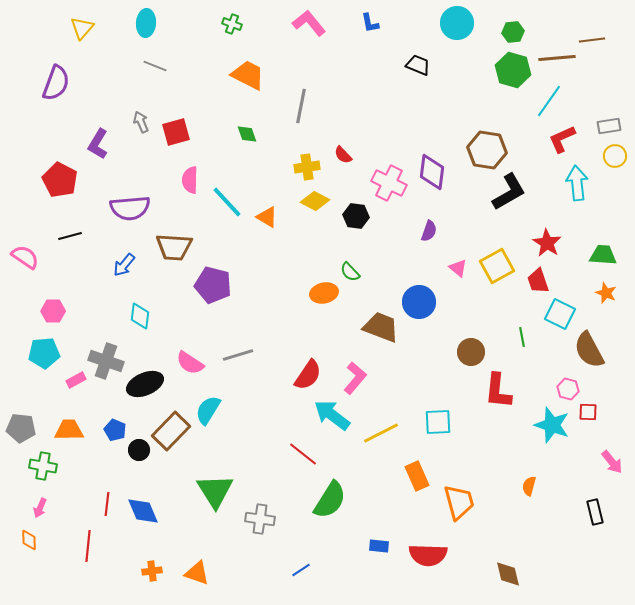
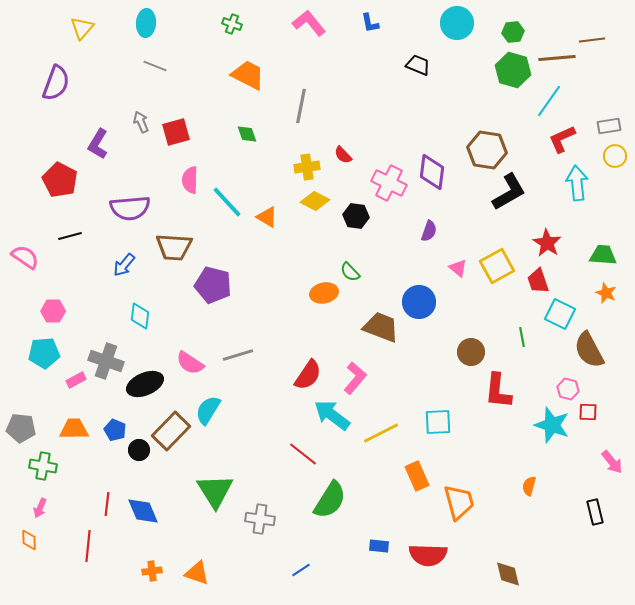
orange trapezoid at (69, 430): moved 5 px right, 1 px up
